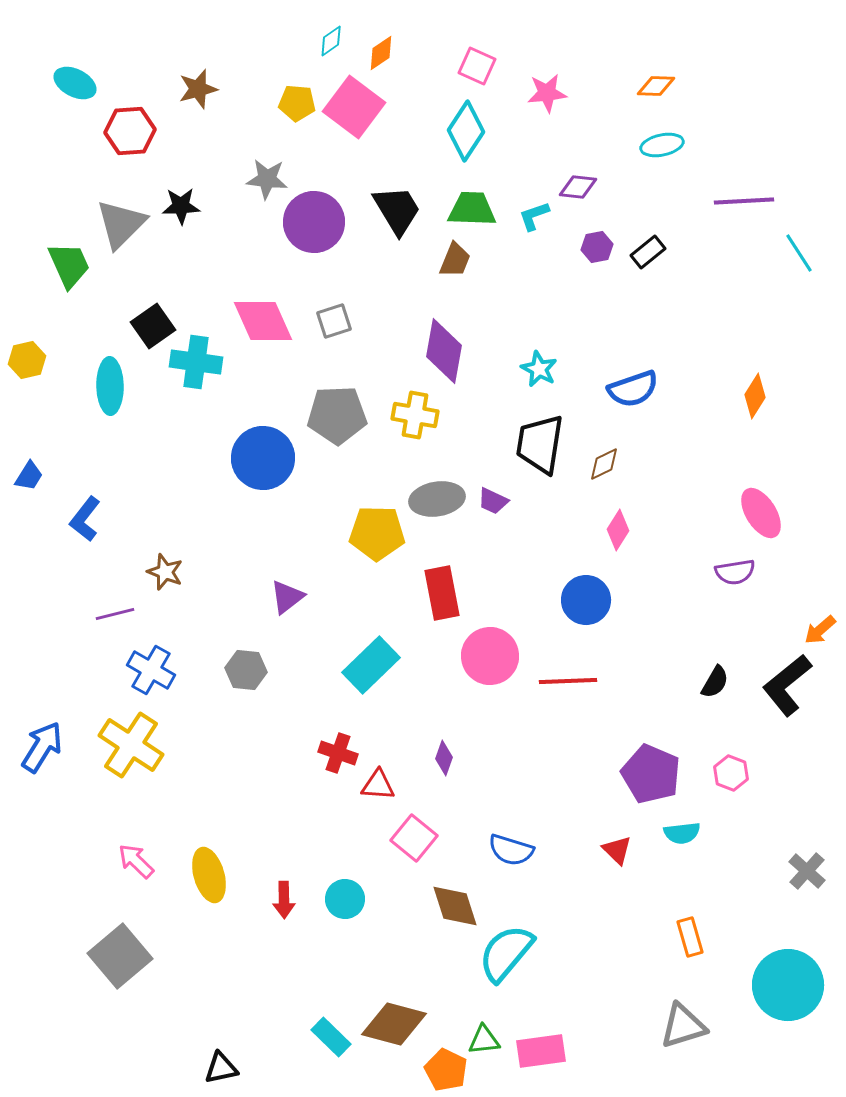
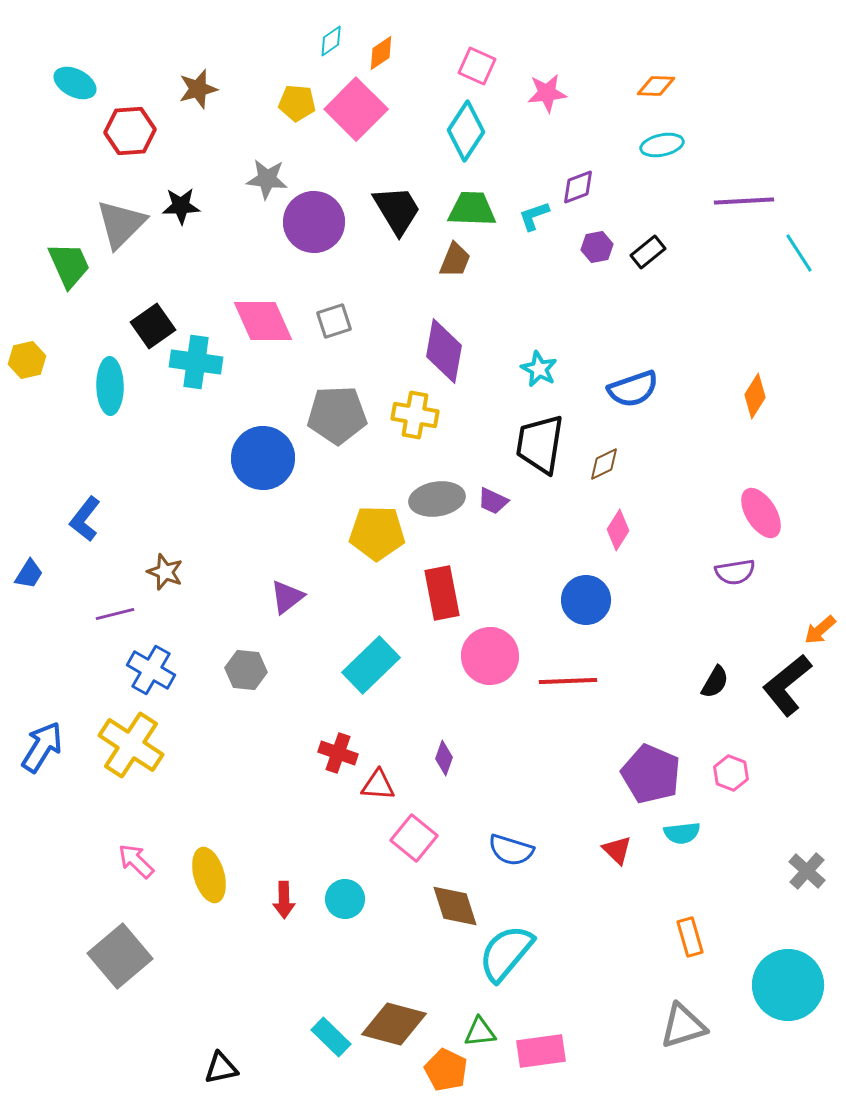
pink square at (354, 107): moved 2 px right, 2 px down; rotated 8 degrees clockwise
purple diamond at (578, 187): rotated 27 degrees counterclockwise
blue trapezoid at (29, 476): moved 98 px down
green triangle at (484, 1040): moved 4 px left, 8 px up
